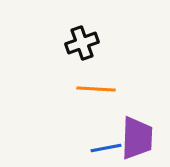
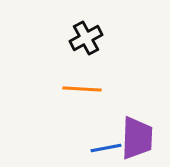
black cross: moved 4 px right, 5 px up; rotated 8 degrees counterclockwise
orange line: moved 14 px left
